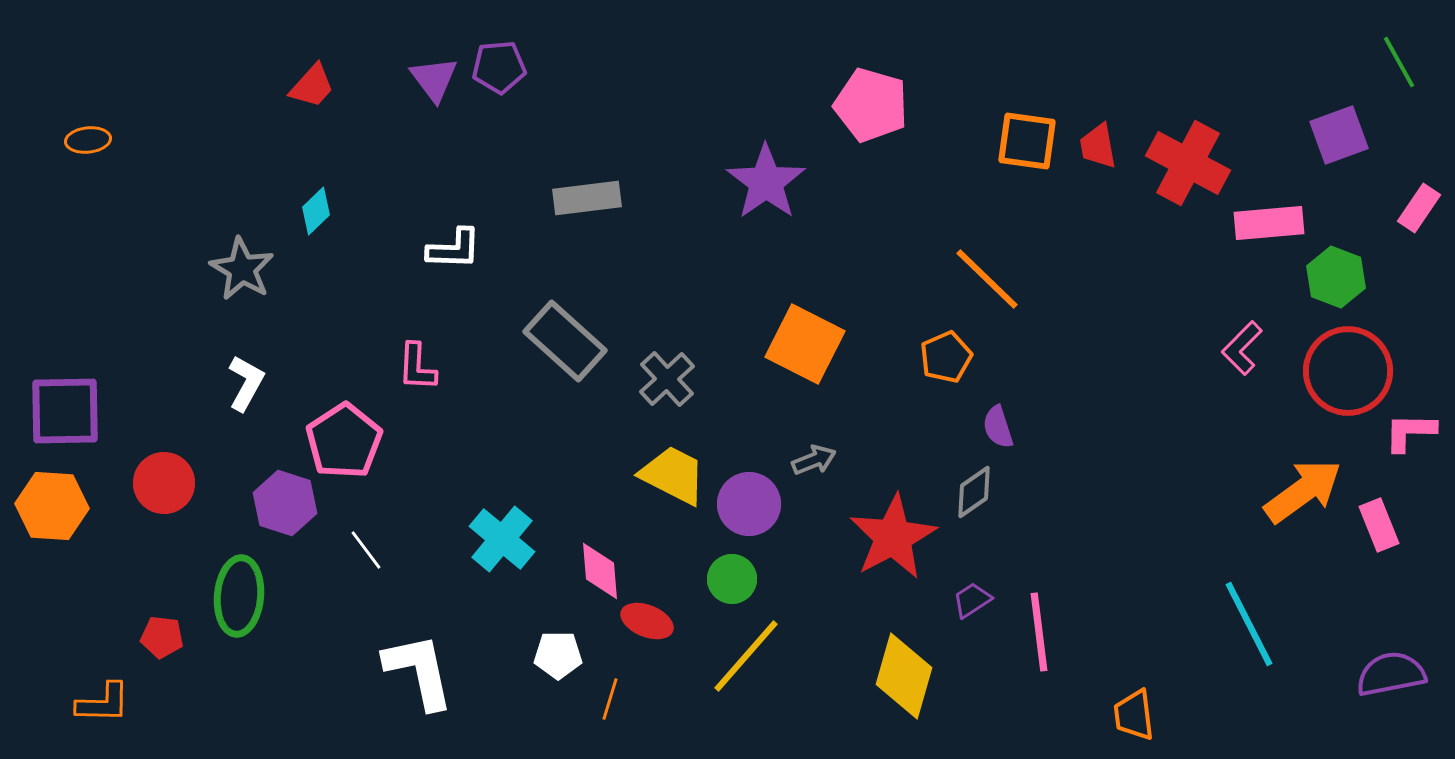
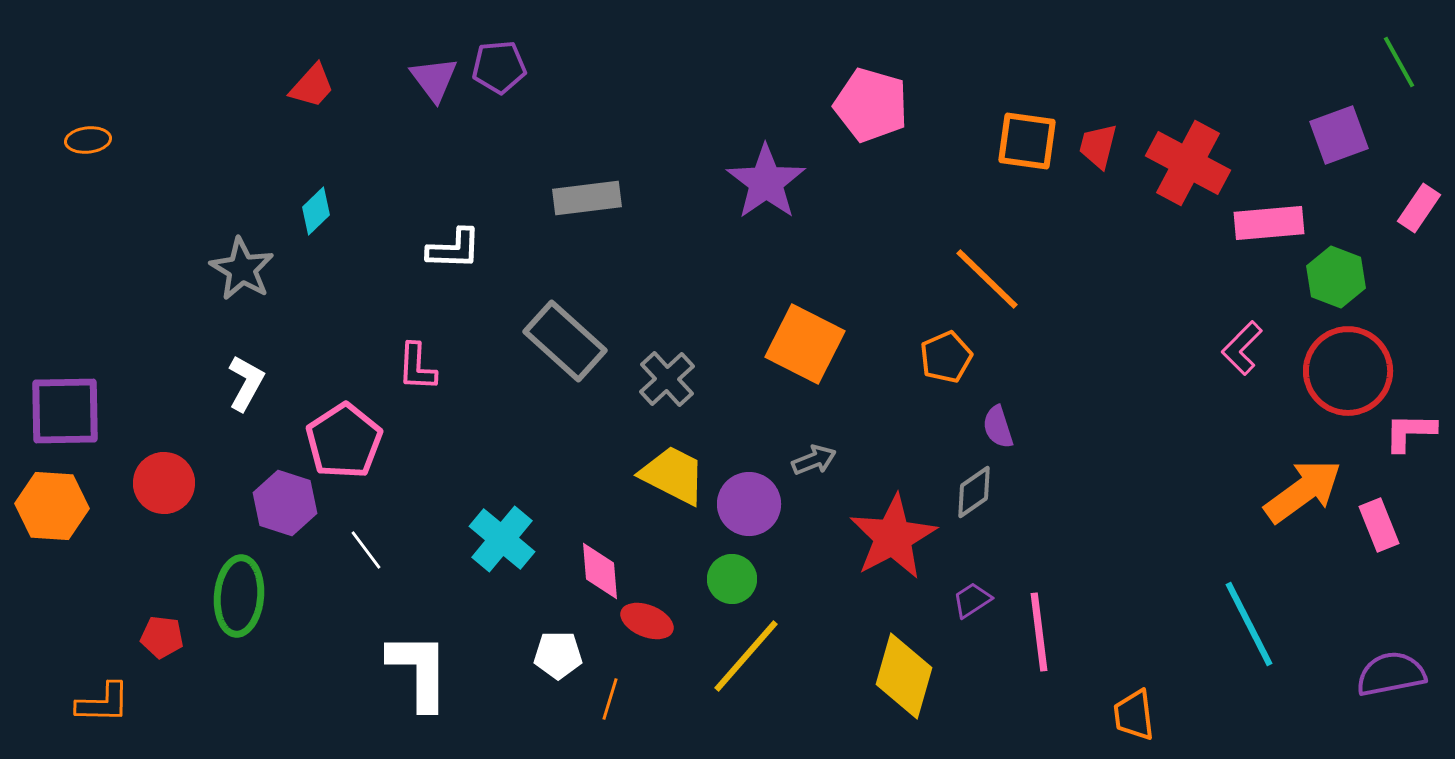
red trapezoid at (1098, 146): rotated 24 degrees clockwise
white L-shape at (419, 671): rotated 12 degrees clockwise
